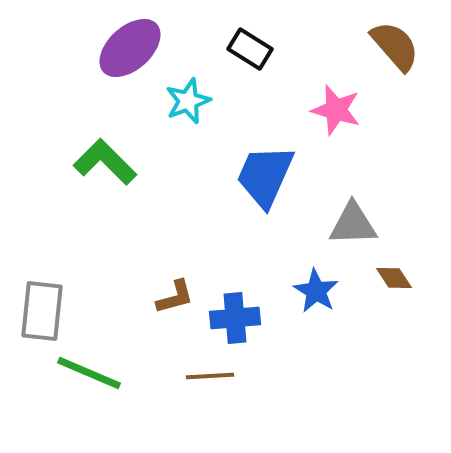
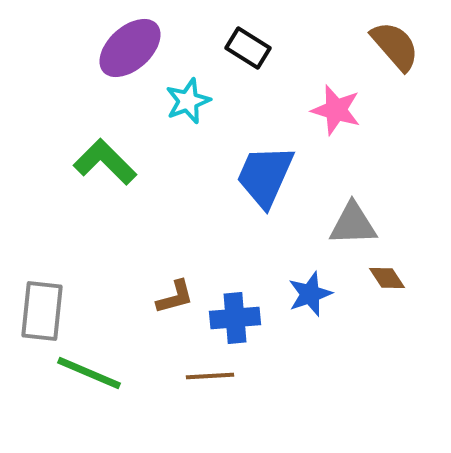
black rectangle: moved 2 px left, 1 px up
brown diamond: moved 7 px left
blue star: moved 6 px left, 3 px down; rotated 21 degrees clockwise
